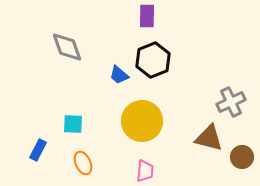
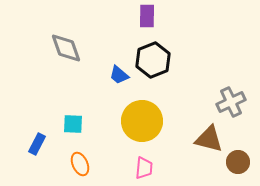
gray diamond: moved 1 px left, 1 px down
brown triangle: moved 1 px down
blue rectangle: moved 1 px left, 6 px up
brown circle: moved 4 px left, 5 px down
orange ellipse: moved 3 px left, 1 px down
pink trapezoid: moved 1 px left, 3 px up
